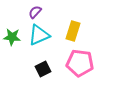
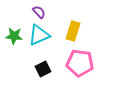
purple semicircle: moved 4 px right; rotated 96 degrees clockwise
green star: moved 2 px right, 1 px up
